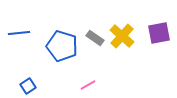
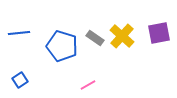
blue square: moved 8 px left, 6 px up
